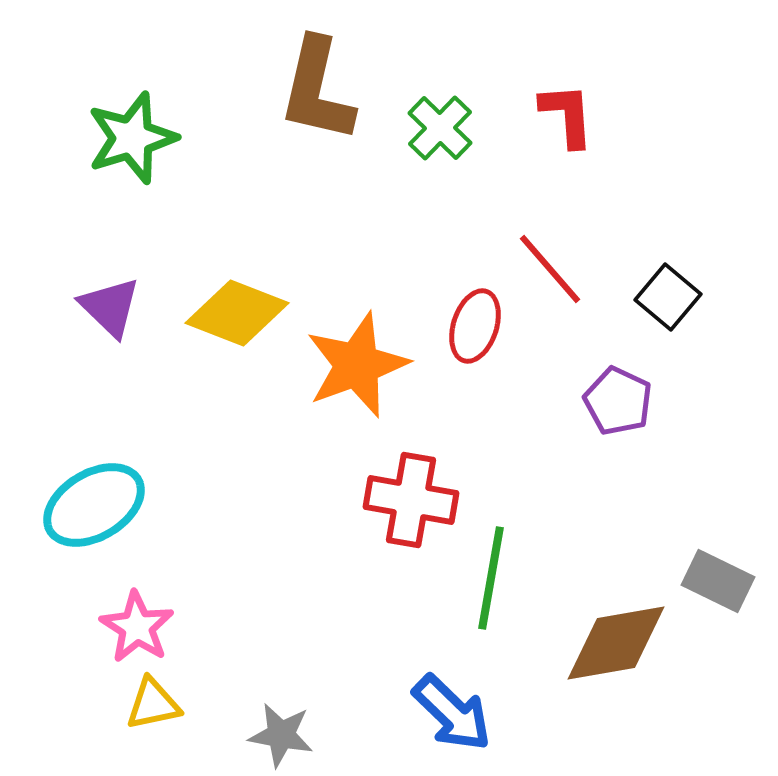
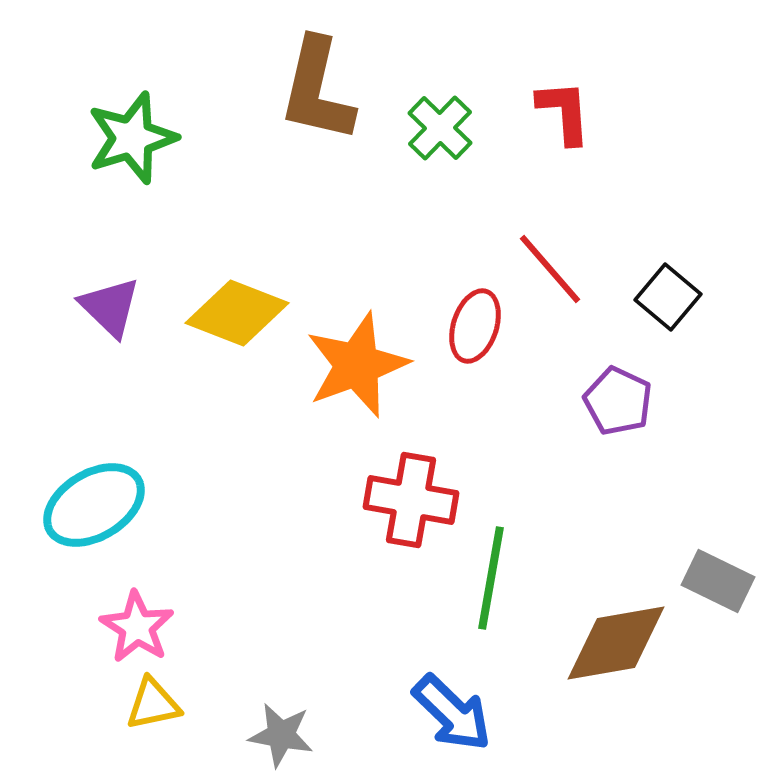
red L-shape: moved 3 px left, 3 px up
